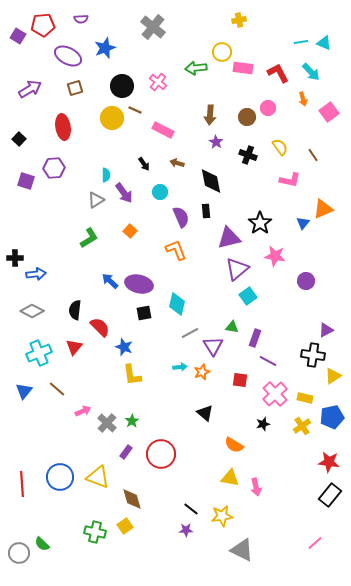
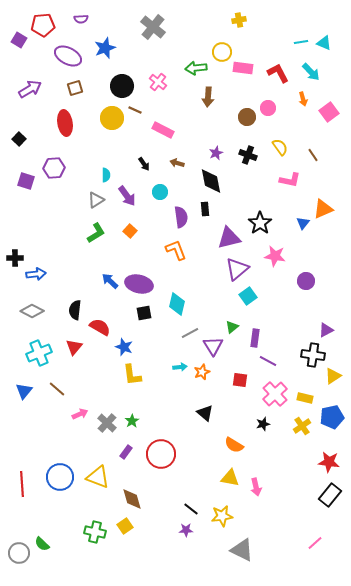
purple square at (18, 36): moved 1 px right, 4 px down
brown arrow at (210, 115): moved 2 px left, 18 px up
red ellipse at (63, 127): moved 2 px right, 4 px up
purple star at (216, 142): moved 11 px down; rotated 16 degrees clockwise
purple arrow at (124, 193): moved 3 px right, 3 px down
black rectangle at (206, 211): moved 1 px left, 2 px up
purple semicircle at (181, 217): rotated 15 degrees clockwise
green L-shape at (89, 238): moved 7 px right, 5 px up
red semicircle at (100, 327): rotated 15 degrees counterclockwise
green triangle at (232, 327): rotated 48 degrees counterclockwise
purple rectangle at (255, 338): rotated 12 degrees counterclockwise
pink arrow at (83, 411): moved 3 px left, 3 px down
